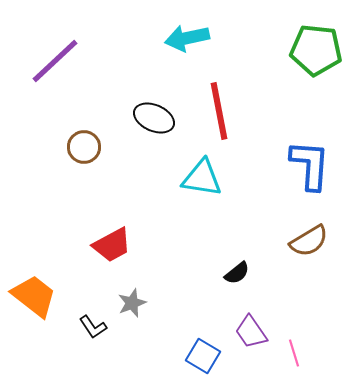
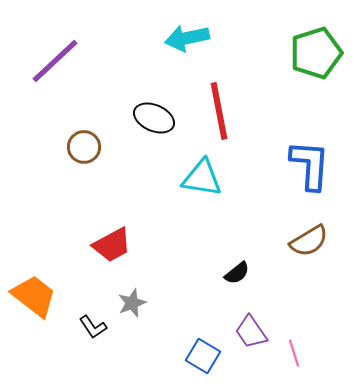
green pentagon: moved 3 px down; rotated 24 degrees counterclockwise
